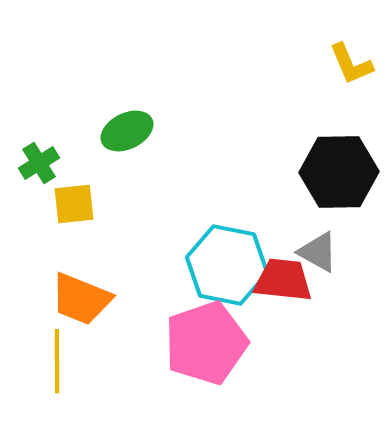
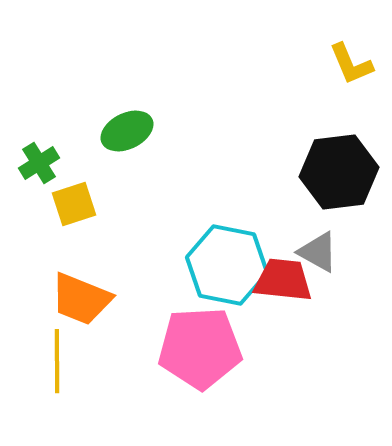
black hexagon: rotated 6 degrees counterclockwise
yellow square: rotated 12 degrees counterclockwise
pink pentagon: moved 6 px left, 5 px down; rotated 16 degrees clockwise
